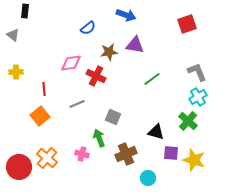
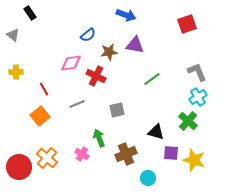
black rectangle: moved 5 px right, 2 px down; rotated 40 degrees counterclockwise
blue semicircle: moved 7 px down
red line: rotated 24 degrees counterclockwise
gray square: moved 4 px right, 7 px up; rotated 35 degrees counterclockwise
pink cross: rotated 16 degrees clockwise
